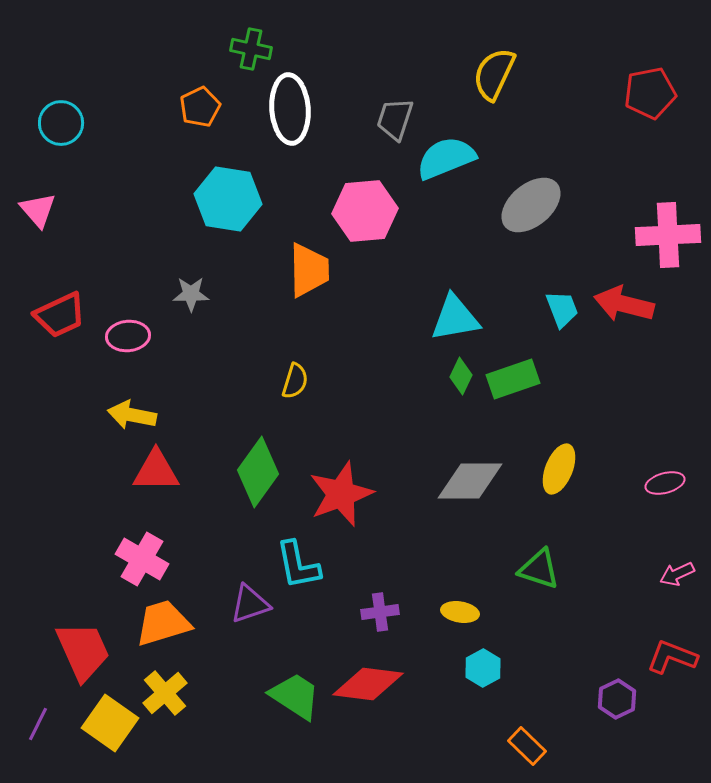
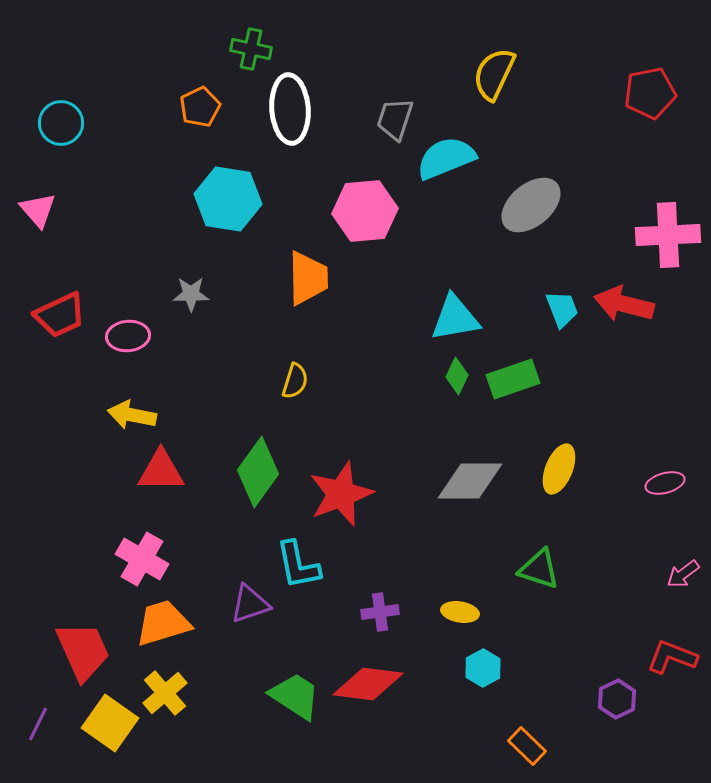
orange trapezoid at (309, 270): moved 1 px left, 8 px down
green diamond at (461, 376): moved 4 px left
red triangle at (156, 471): moved 5 px right
pink arrow at (677, 574): moved 6 px right; rotated 12 degrees counterclockwise
